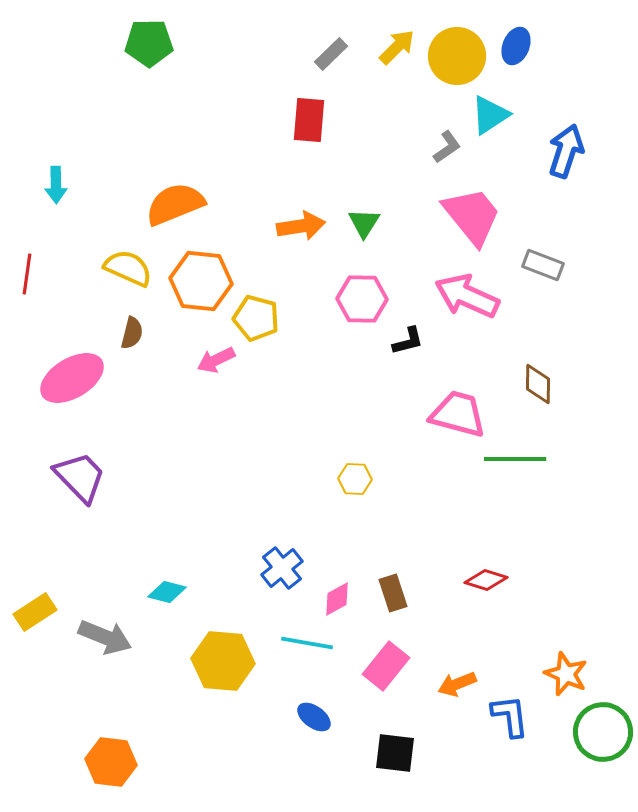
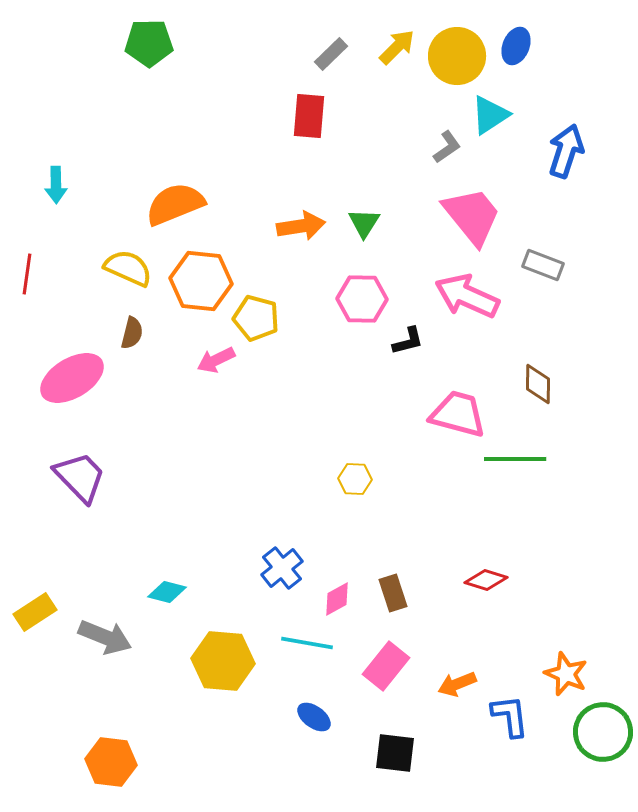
red rectangle at (309, 120): moved 4 px up
